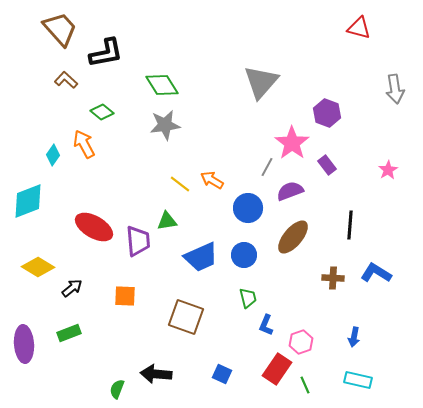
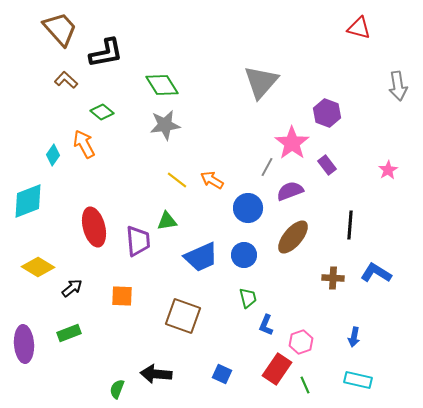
gray arrow at (395, 89): moved 3 px right, 3 px up
yellow line at (180, 184): moved 3 px left, 4 px up
red ellipse at (94, 227): rotated 45 degrees clockwise
orange square at (125, 296): moved 3 px left
brown square at (186, 317): moved 3 px left, 1 px up
